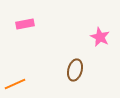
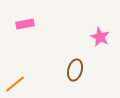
orange line: rotated 15 degrees counterclockwise
